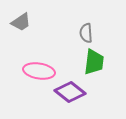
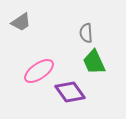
green trapezoid: rotated 148 degrees clockwise
pink ellipse: rotated 44 degrees counterclockwise
purple diamond: rotated 16 degrees clockwise
